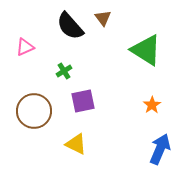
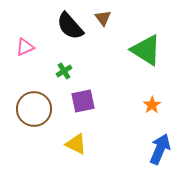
brown circle: moved 2 px up
